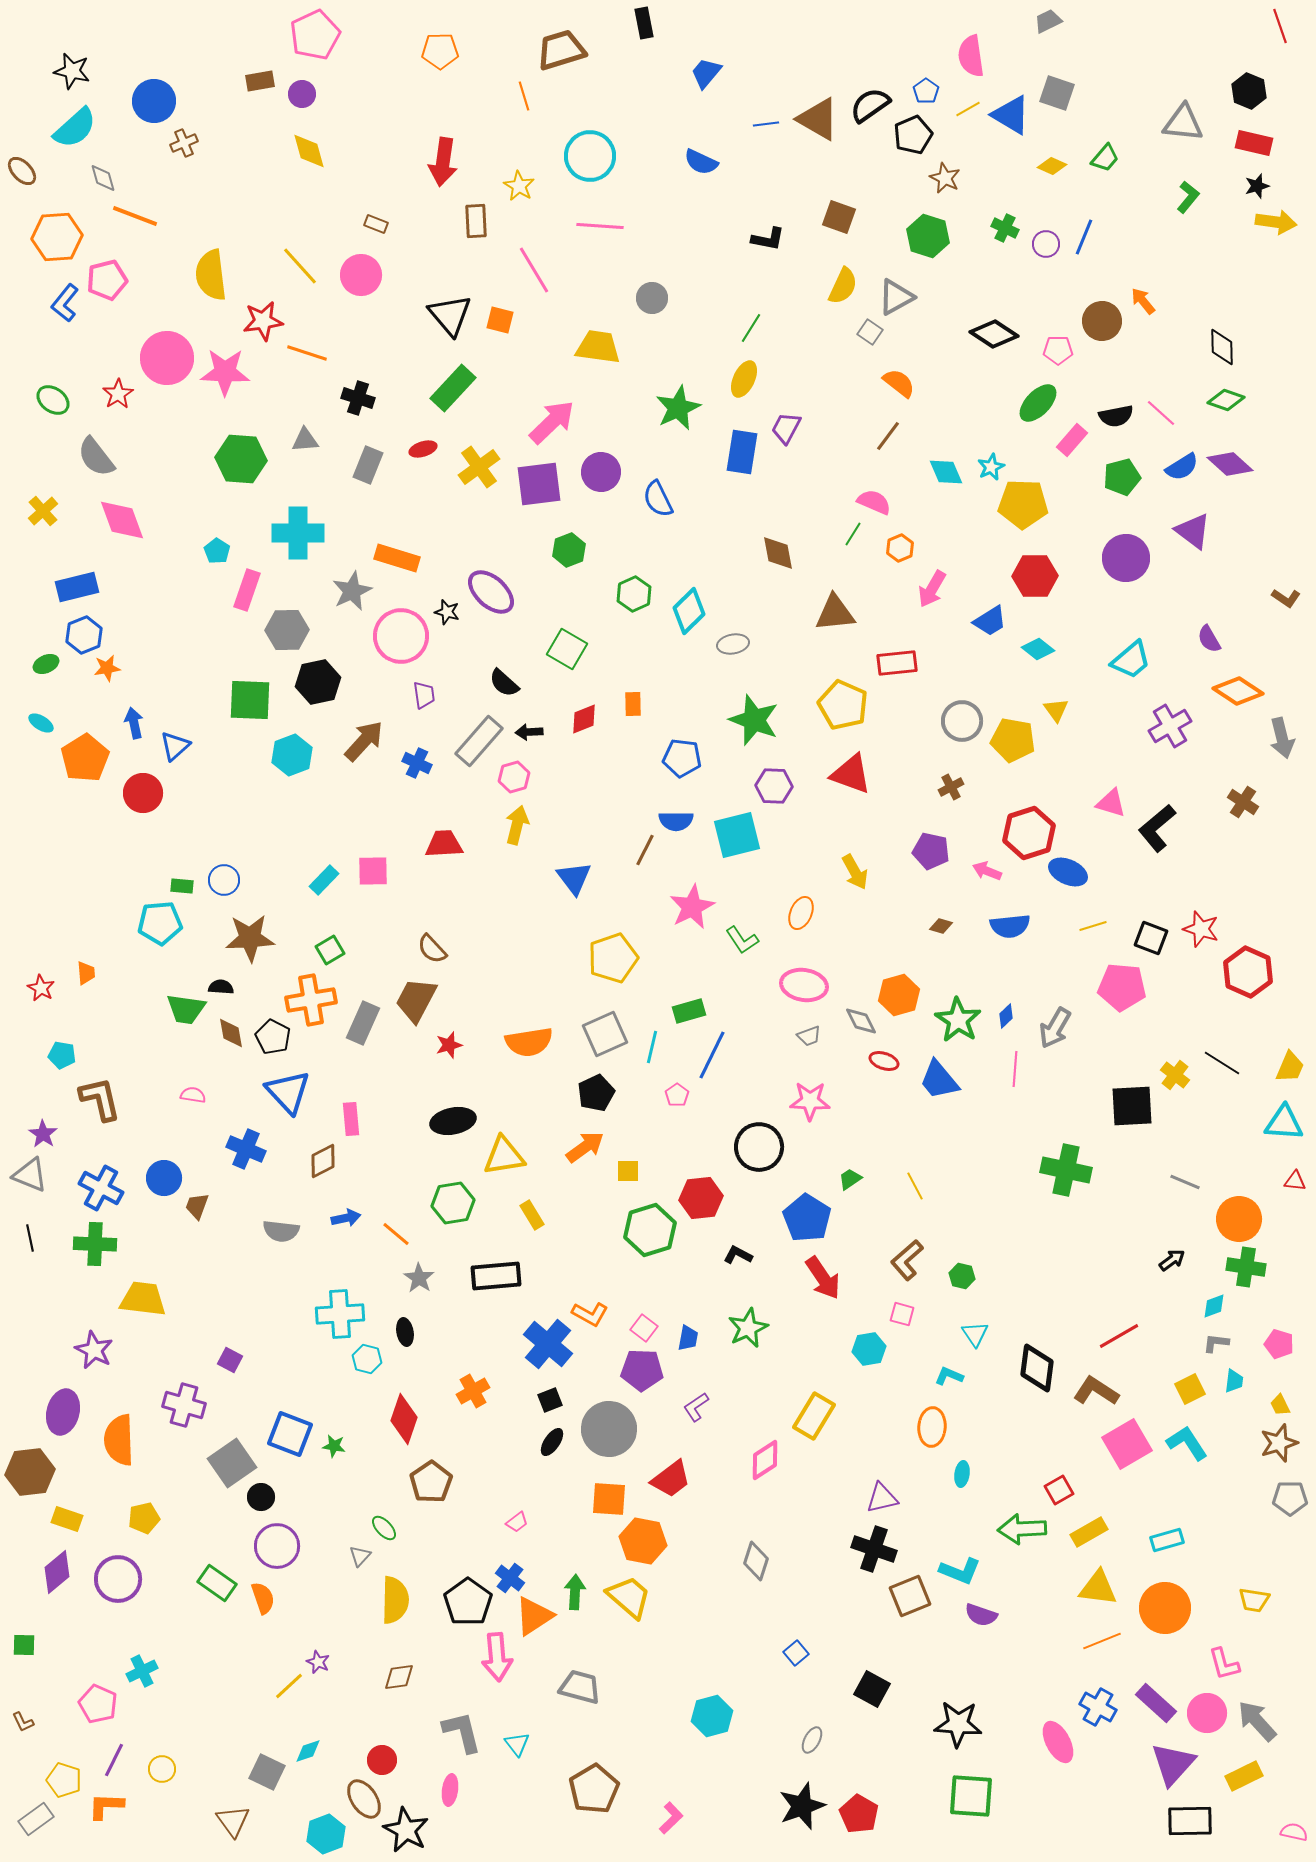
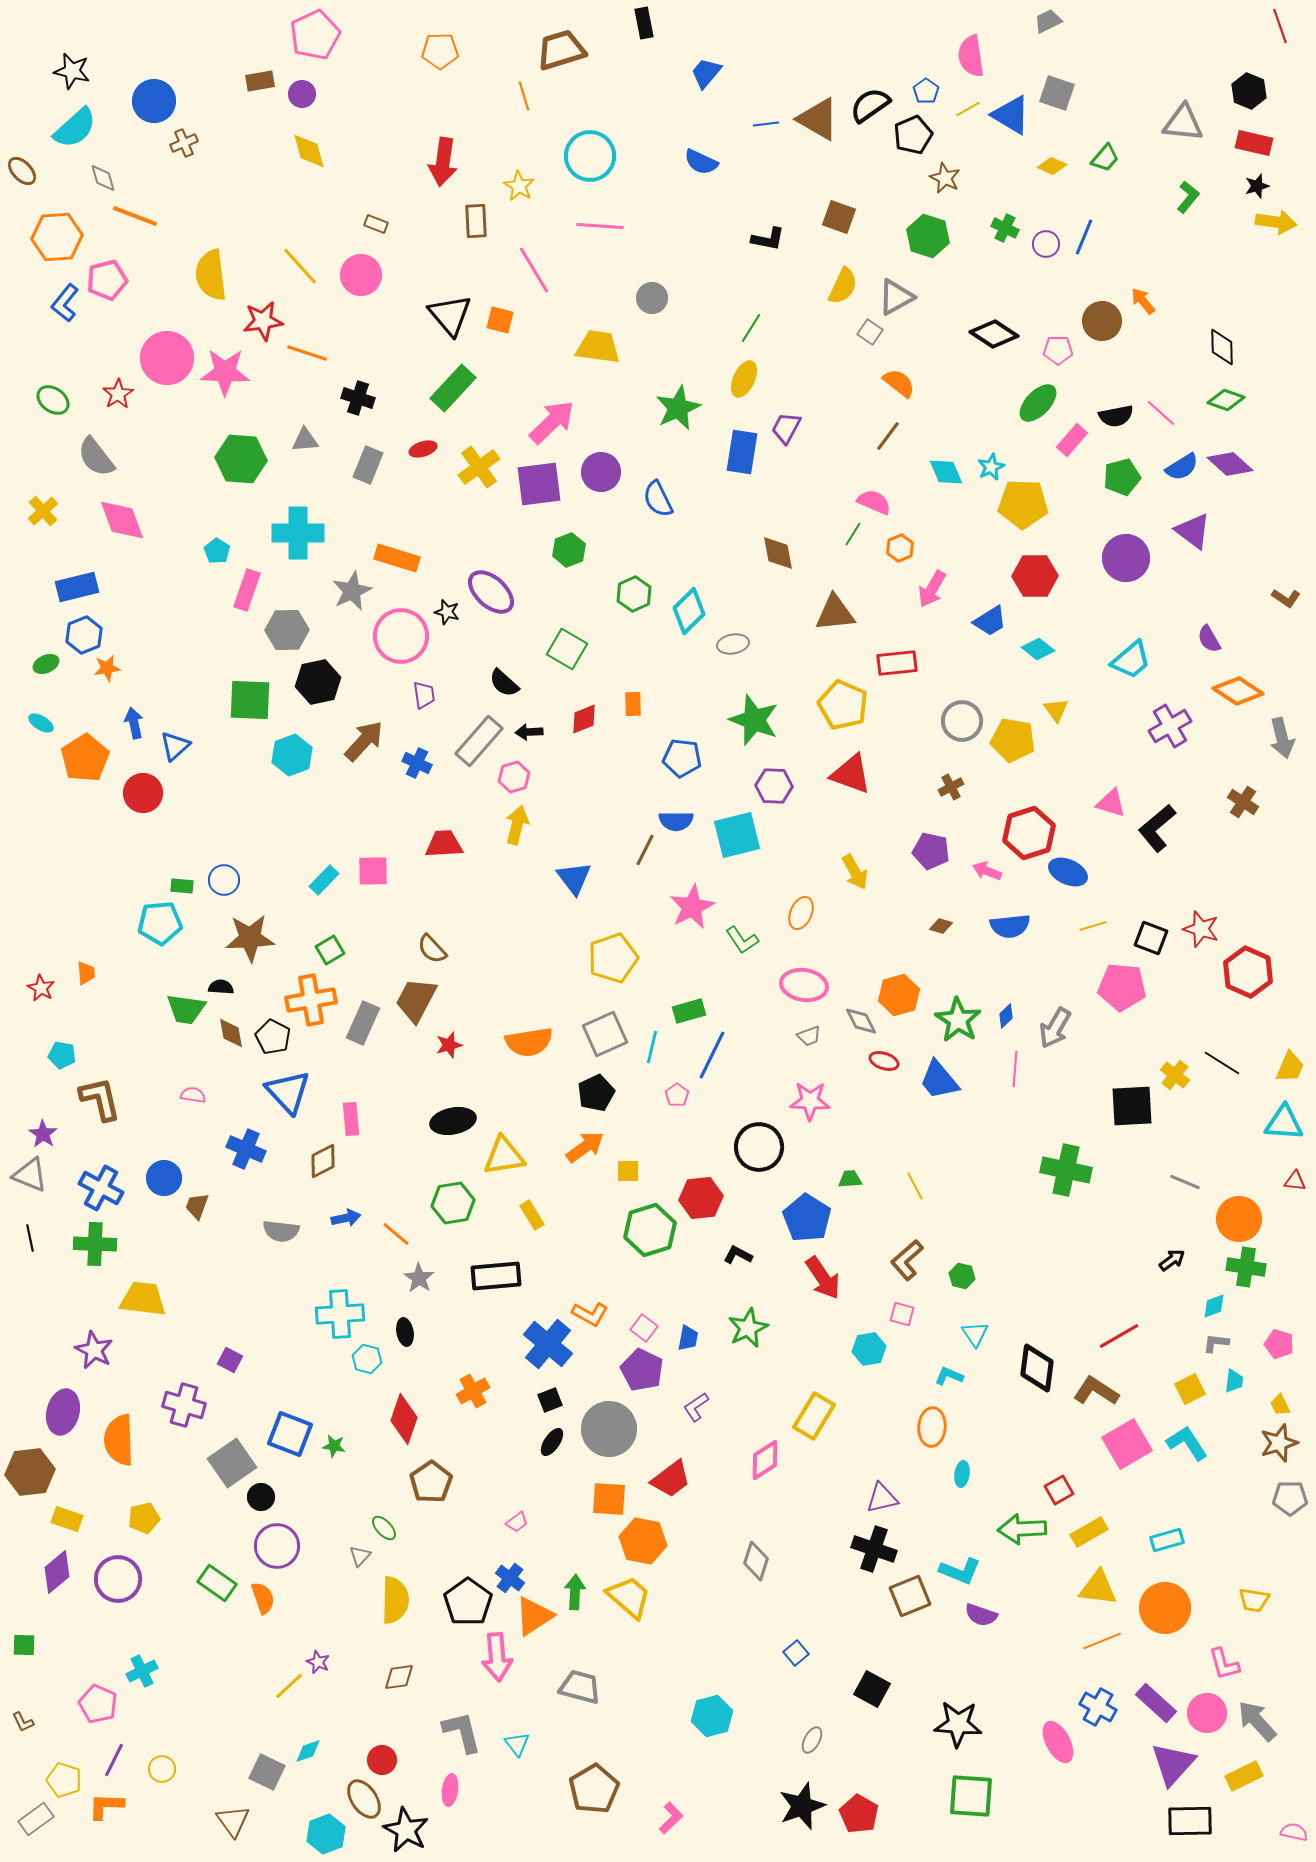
green trapezoid at (850, 1179): rotated 30 degrees clockwise
purple pentagon at (642, 1370): rotated 24 degrees clockwise
